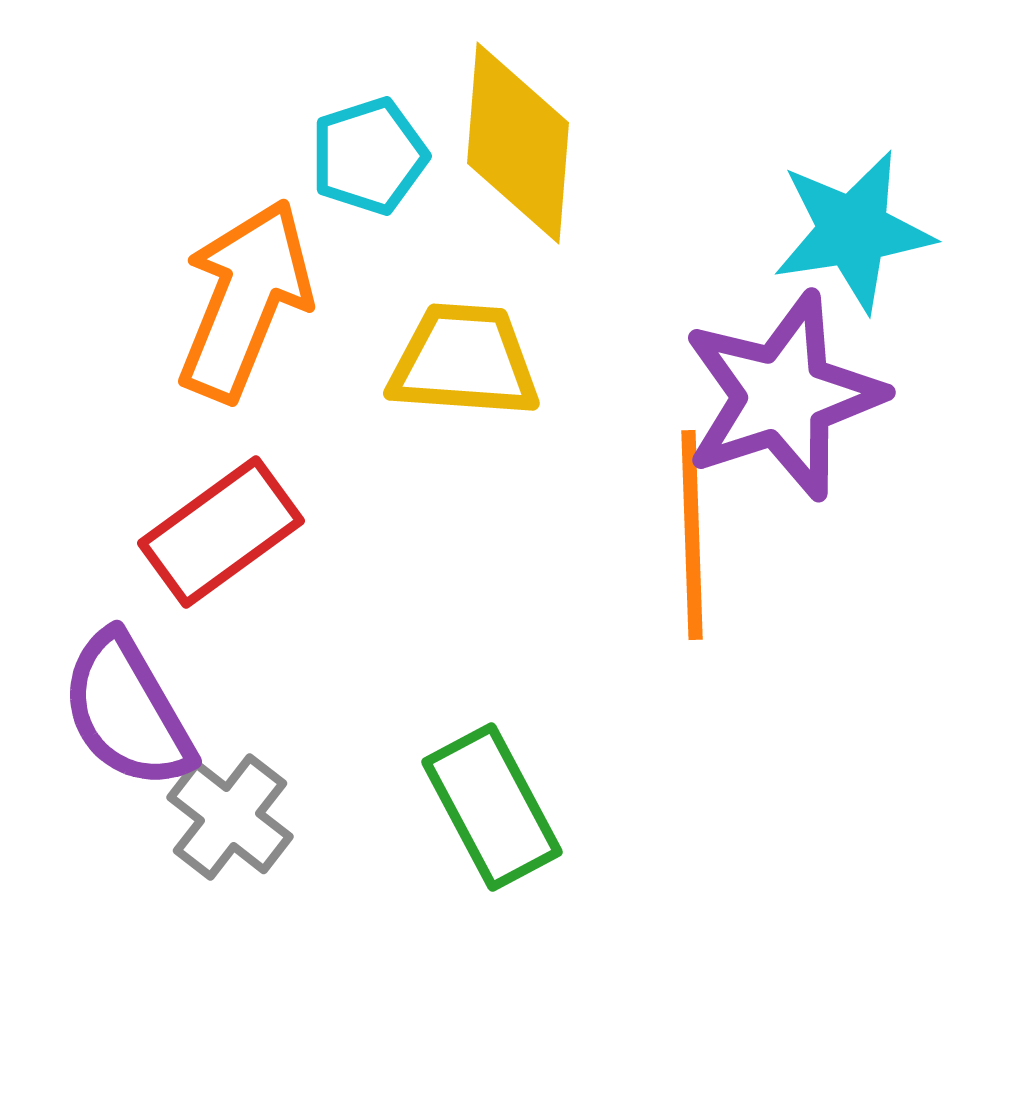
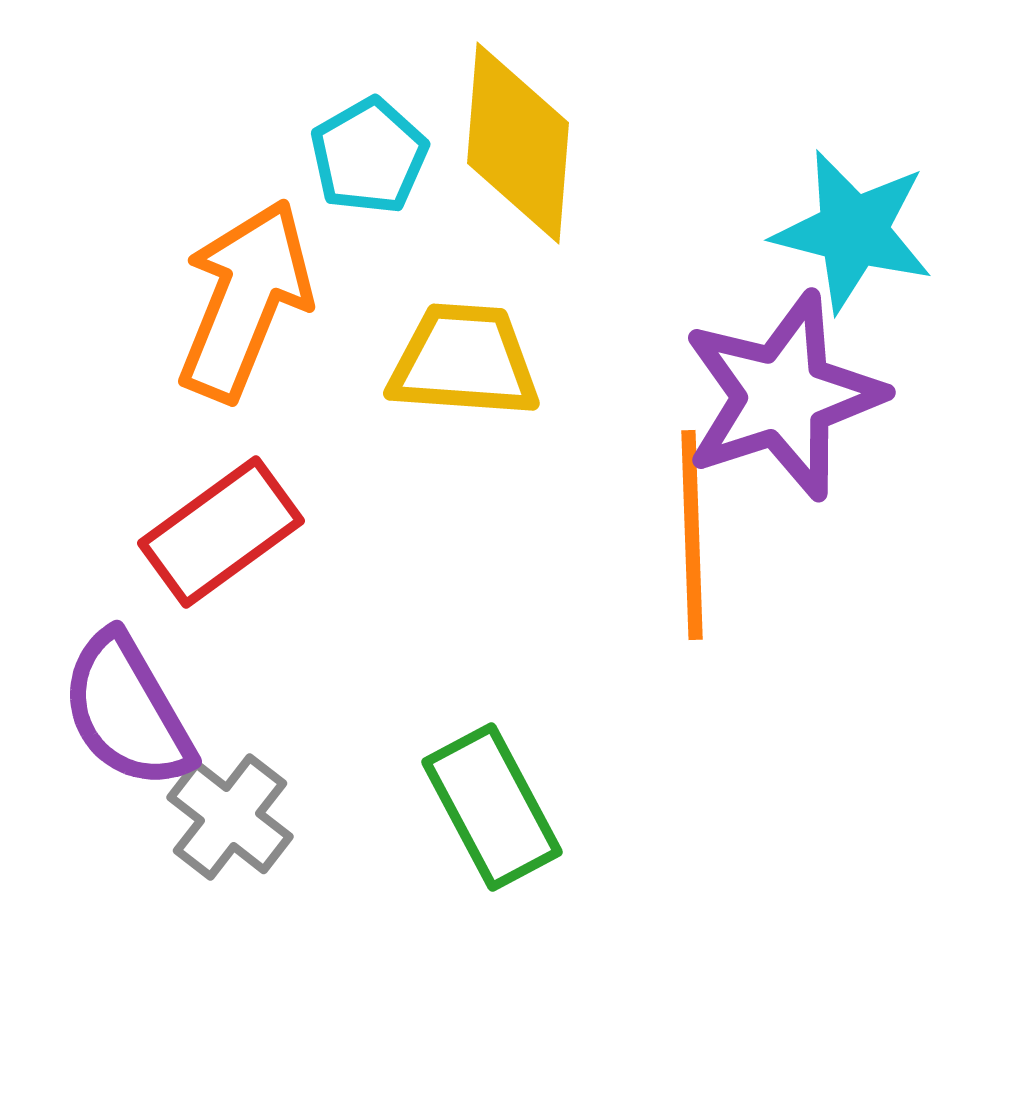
cyan pentagon: rotated 12 degrees counterclockwise
cyan star: rotated 23 degrees clockwise
